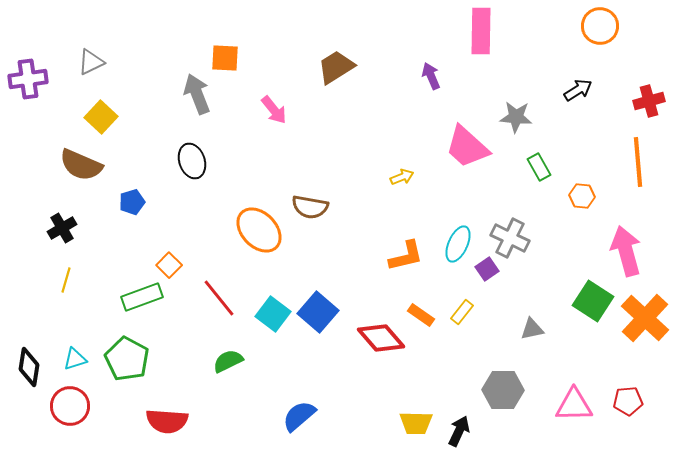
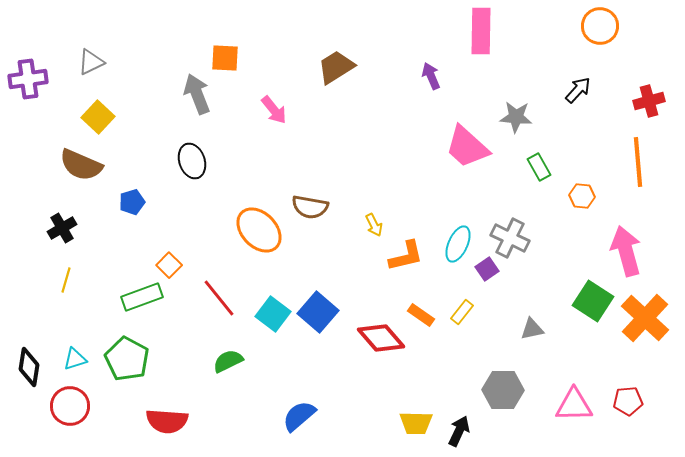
black arrow at (578, 90): rotated 16 degrees counterclockwise
yellow square at (101, 117): moved 3 px left
yellow arrow at (402, 177): moved 28 px left, 48 px down; rotated 85 degrees clockwise
